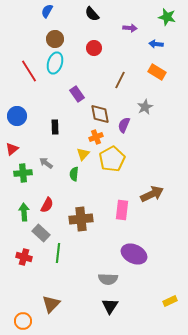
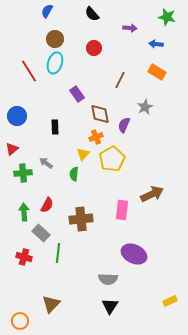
orange circle: moved 3 px left
